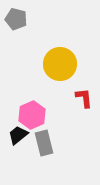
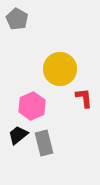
gray pentagon: moved 1 px right; rotated 15 degrees clockwise
yellow circle: moved 5 px down
pink hexagon: moved 9 px up
